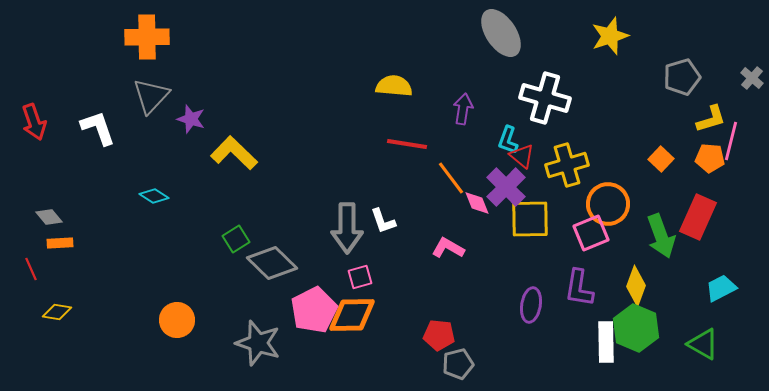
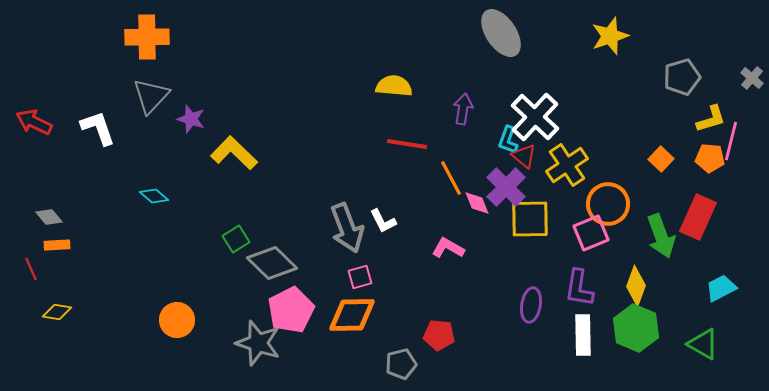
white cross at (545, 98): moved 10 px left, 19 px down; rotated 27 degrees clockwise
red arrow at (34, 122): rotated 135 degrees clockwise
red triangle at (522, 156): moved 2 px right
yellow cross at (567, 165): rotated 18 degrees counterclockwise
orange line at (451, 178): rotated 9 degrees clockwise
cyan diamond at (154, 196): rotated 8 degrees clockwise
white L-shape at (383, 221): rotated 8 degrees counterclockwise
gray arrow at (347, 228): rotated 21 degrees counterclockwise
orange rectangle at (60, 243): moved 3 px left, 2 px down
pink pentagon at (314, 310): moved 23 px left
white rectangle at (606, 342): moved 23 px left, 7 px up
gray pentagon at (458, 364): moved 57 px left
